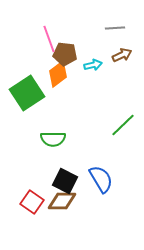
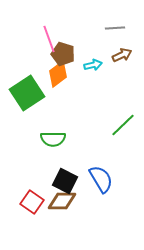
brown pentagon: moved 2 px left; rotated 10 degrees clockwise
